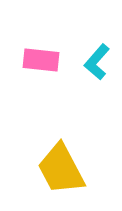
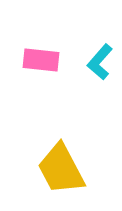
cyan L-shape: moved 3 px right
